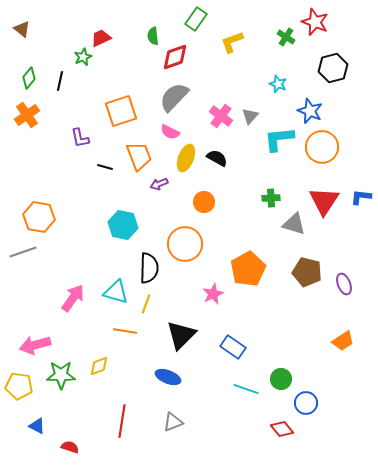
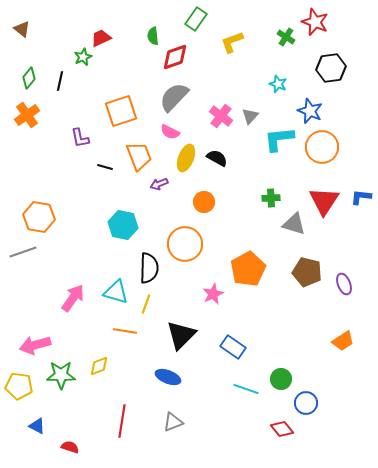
black hexagon at (333, 68): moved 2 px left; rotated 8 degrees clockwise
